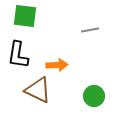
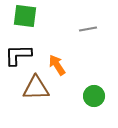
gray line: moved 2 px left, 1 px up
black L-shape: rotated 80 degrees clockwise
orange arrow: rotated 120 degrees counterclockwise
brown triangle: moved 2 px left, 2 px up; rotated 28 degrees counterclockwise
